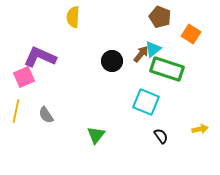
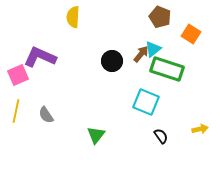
pink square: moved 6 px left, 2 px up
